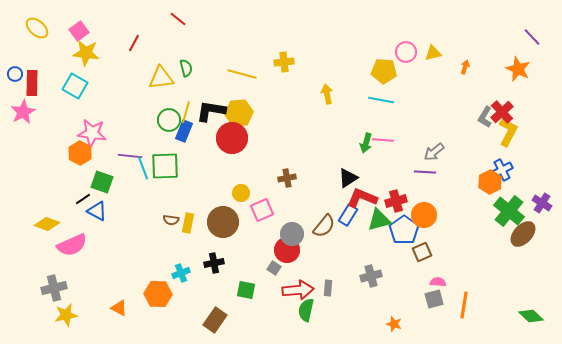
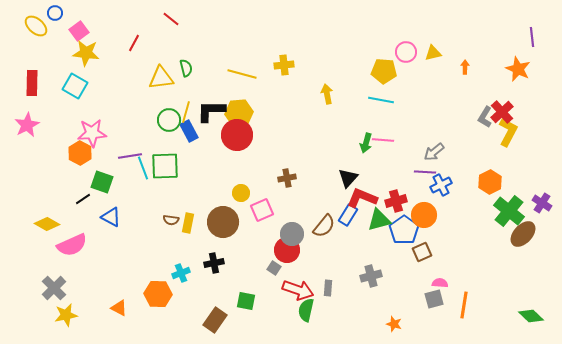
red line at (178, 19): moved 7 px left
yellow ellipse at (37, 28): moved 1 px left, 2 px up
purple line at (532, 37): rotated 36 degrees clockwise
yellow cross at (284, 62): moved 3 px down
orange arrow at (465, 67): rotated 16 degrees counterclockwise
blue circle at (15, 74): moved 40 px right, 61 px up
black L-shape at (211, 111): rotated 8 degrees counterclockwise
pink star at (23, 112): moved 4 px right, 13 px down
blue rectangle at (184, 131): moved 5 px right; rotated 50 degrees counterclockwise
pink star at (92, 133): rotated 12 degrees counterclockwise
red circle at (232, 138): moved 5 px right, 3 px up
purple line at (130, 156): rotated 15 degrees counterclockwise
blue cross at (502, 170): moved 61 px left, 15 px down
black triangle at (348, 178): rotated 15 degrees counterclockwise
blue triangle at (97, 211): moved 14 px right, 6 px down
yellow diamond at (47, 224): rotated 10 degrees clockwise
pink semicircle at (438, 282): moved 2 px right, 1 px down
gray cross at (54, 288): rotated 30 degrees counterclockwise
green square at (246, 290): moved 11 px down
red arrow at (298, 290): rotated 24 degrees clockwise
